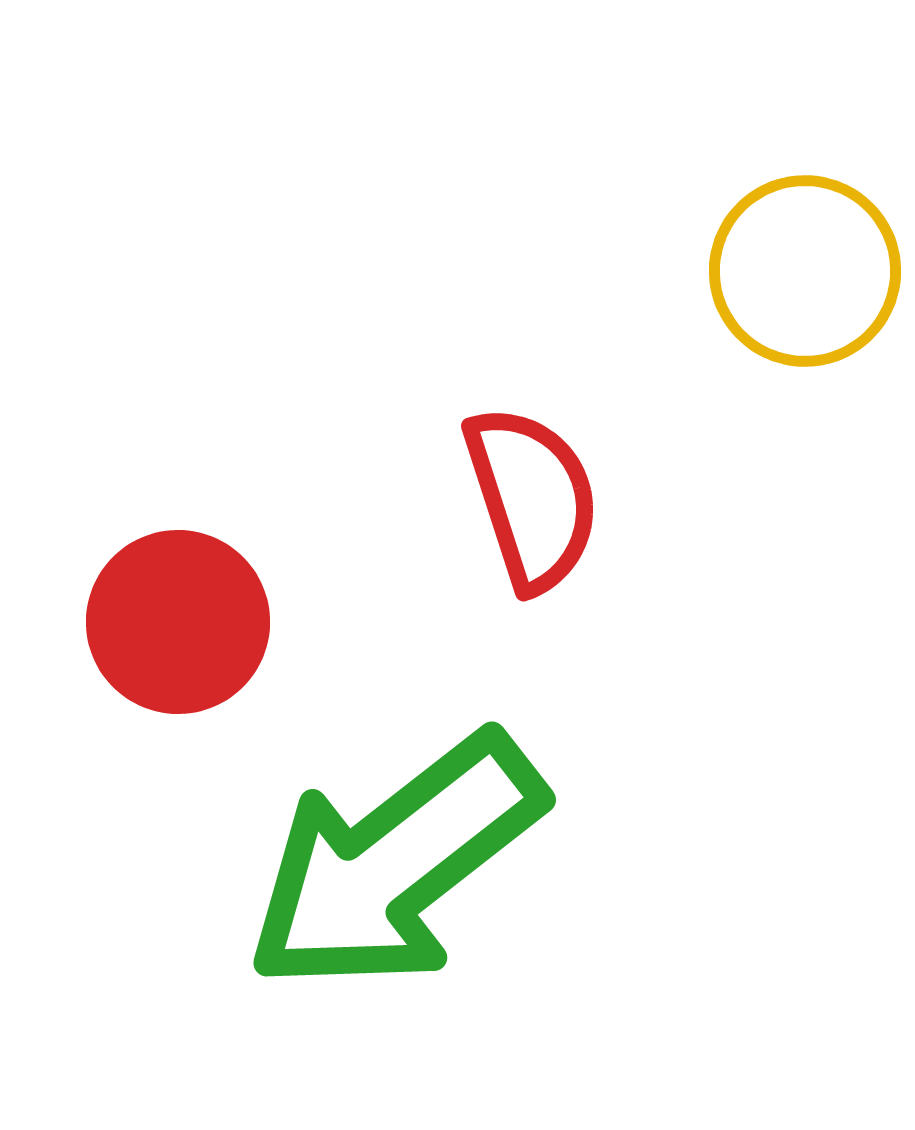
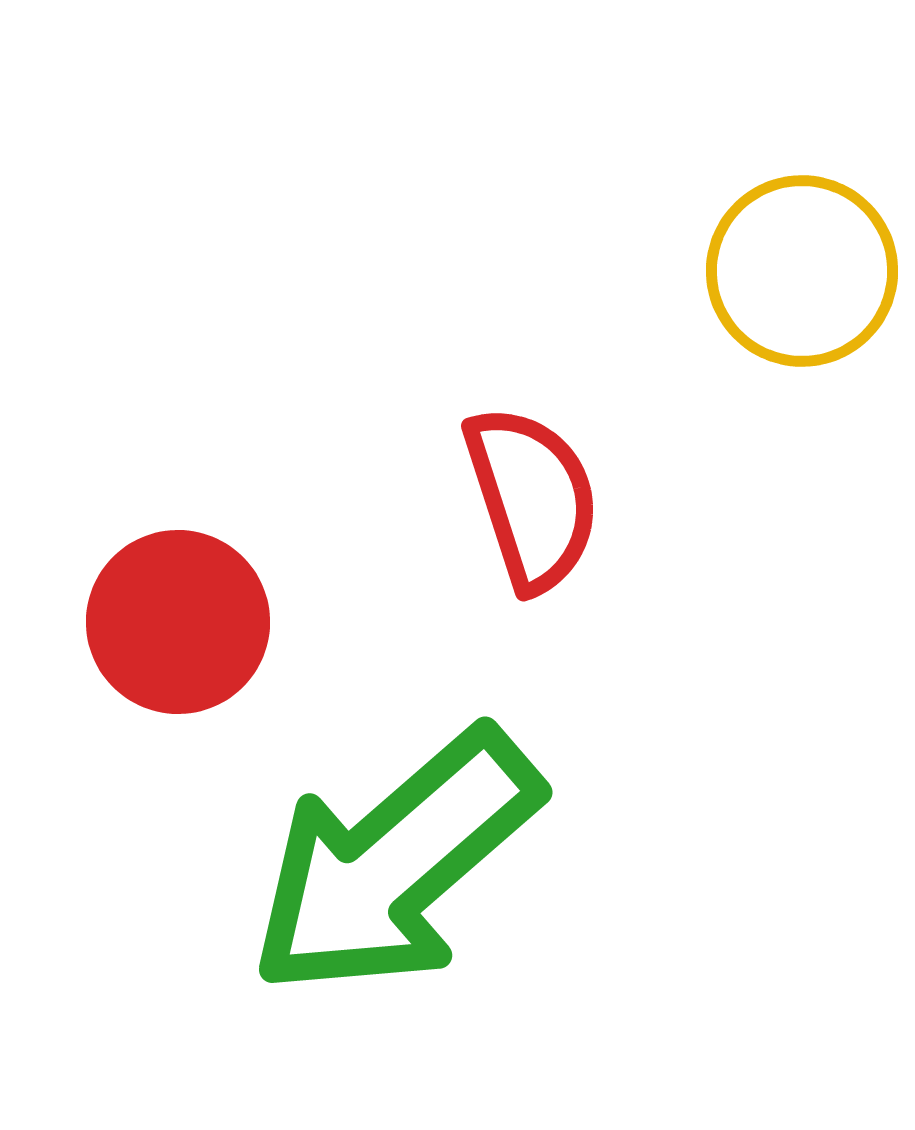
yellow circle: moved 3 px left
green arrow: rotated 3 degrees counterclockwise
